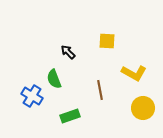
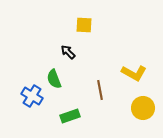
yellow square: moved 23 px left, 16 px up
